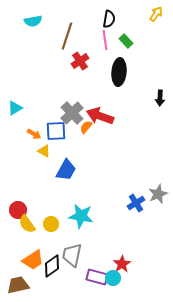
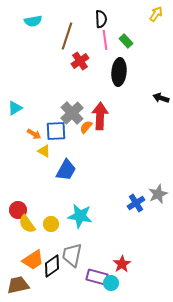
black semicircle: moved 8 px left; rotated 12 degrees counterclockwise
black arrow: moved 1 px right; rotated 105 degrees clockwise
red arrow: rotated 72 degrees clockwise
cyan star: moved 1 px left
cyan circle: moved 2 px left, 5 px down
